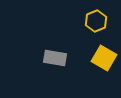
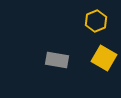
gray rectangle: moved 2 px right, 2 px down
